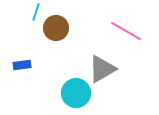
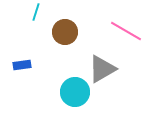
brown circle: moved 9 px right, 4 px down
cyan circle: moved 1 px left, 1 px up
